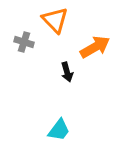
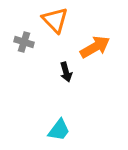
black arrow: moved 1 px left
